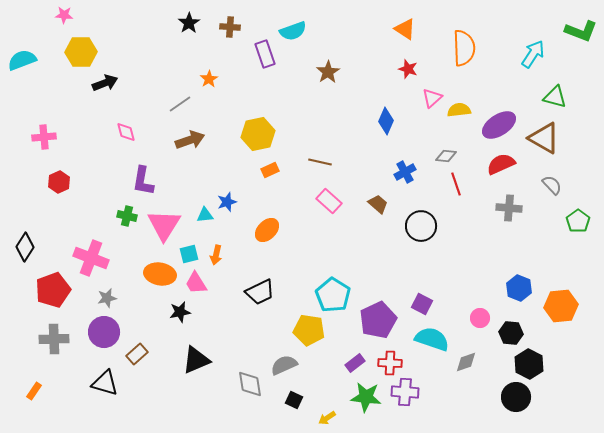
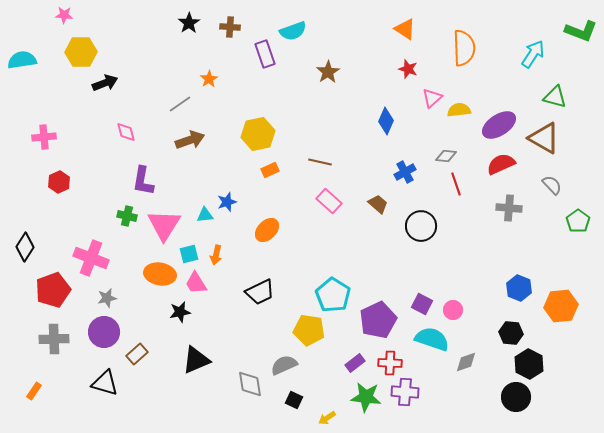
cyan semicircle at (22, 60): rotated 12 degrees clockwise
pink circle at (480, 318): moved 27 px left, 8 px up
